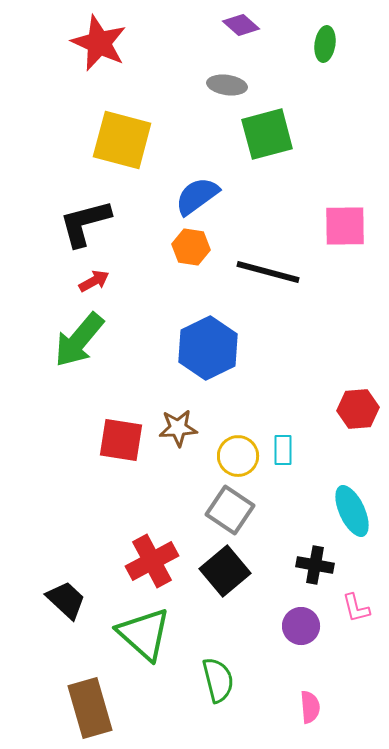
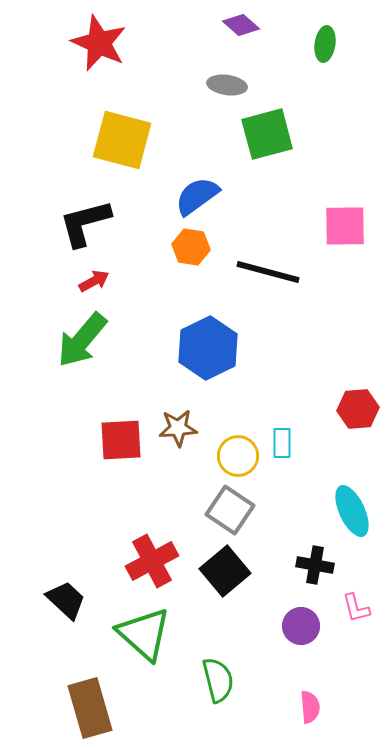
green arrow: moved 3 px right
red square: rotated 12 degrees counterclockwise
cyan rectangle: moved 1 px left, 7 px up
